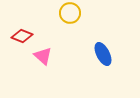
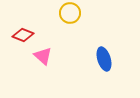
red diamond: moved 1 px right, 1 px up
blue ellipse: moved 1 px right, 5 px down; rotated 10 degrees clockwise
